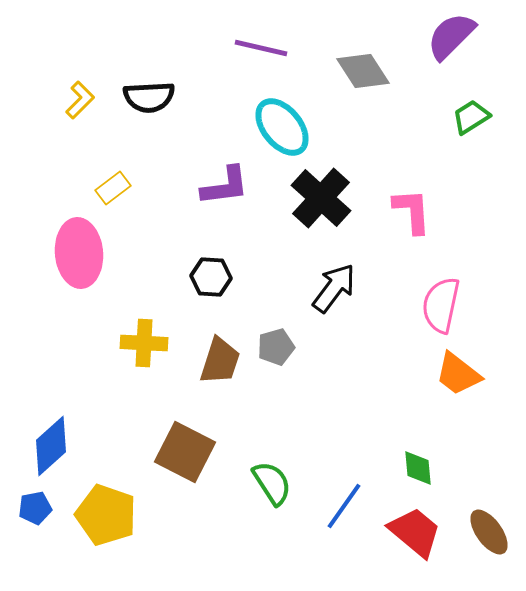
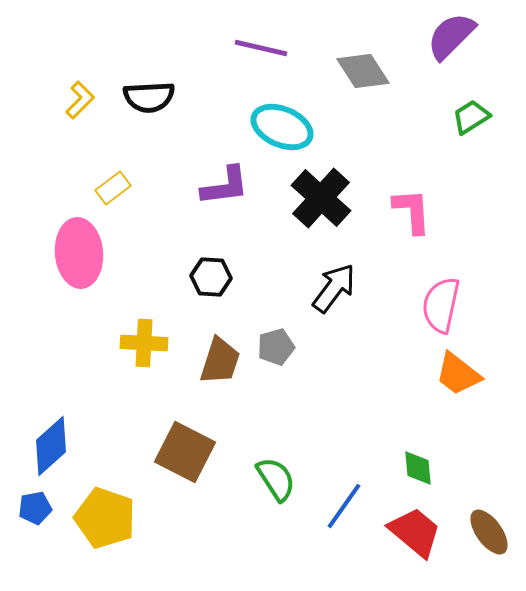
cyan ellipse: rotated 28 degrees counterclockwise
green semicircle: moved 4 px right, 4 px up
yellow pentagon: moved 1 px left, 3 px down
